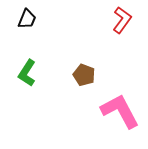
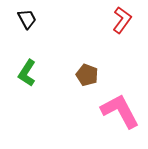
black trapezoid: rotated 50 degrees counterclockwise
brown pentagon: moved 3 px right
